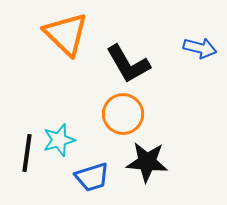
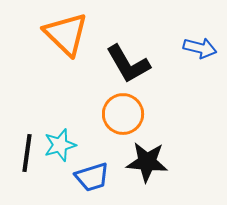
cyan star: moved 1 px right, 5 px down
